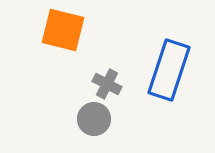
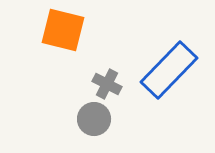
blue rectangle: rotated 26 degrees clockwise
